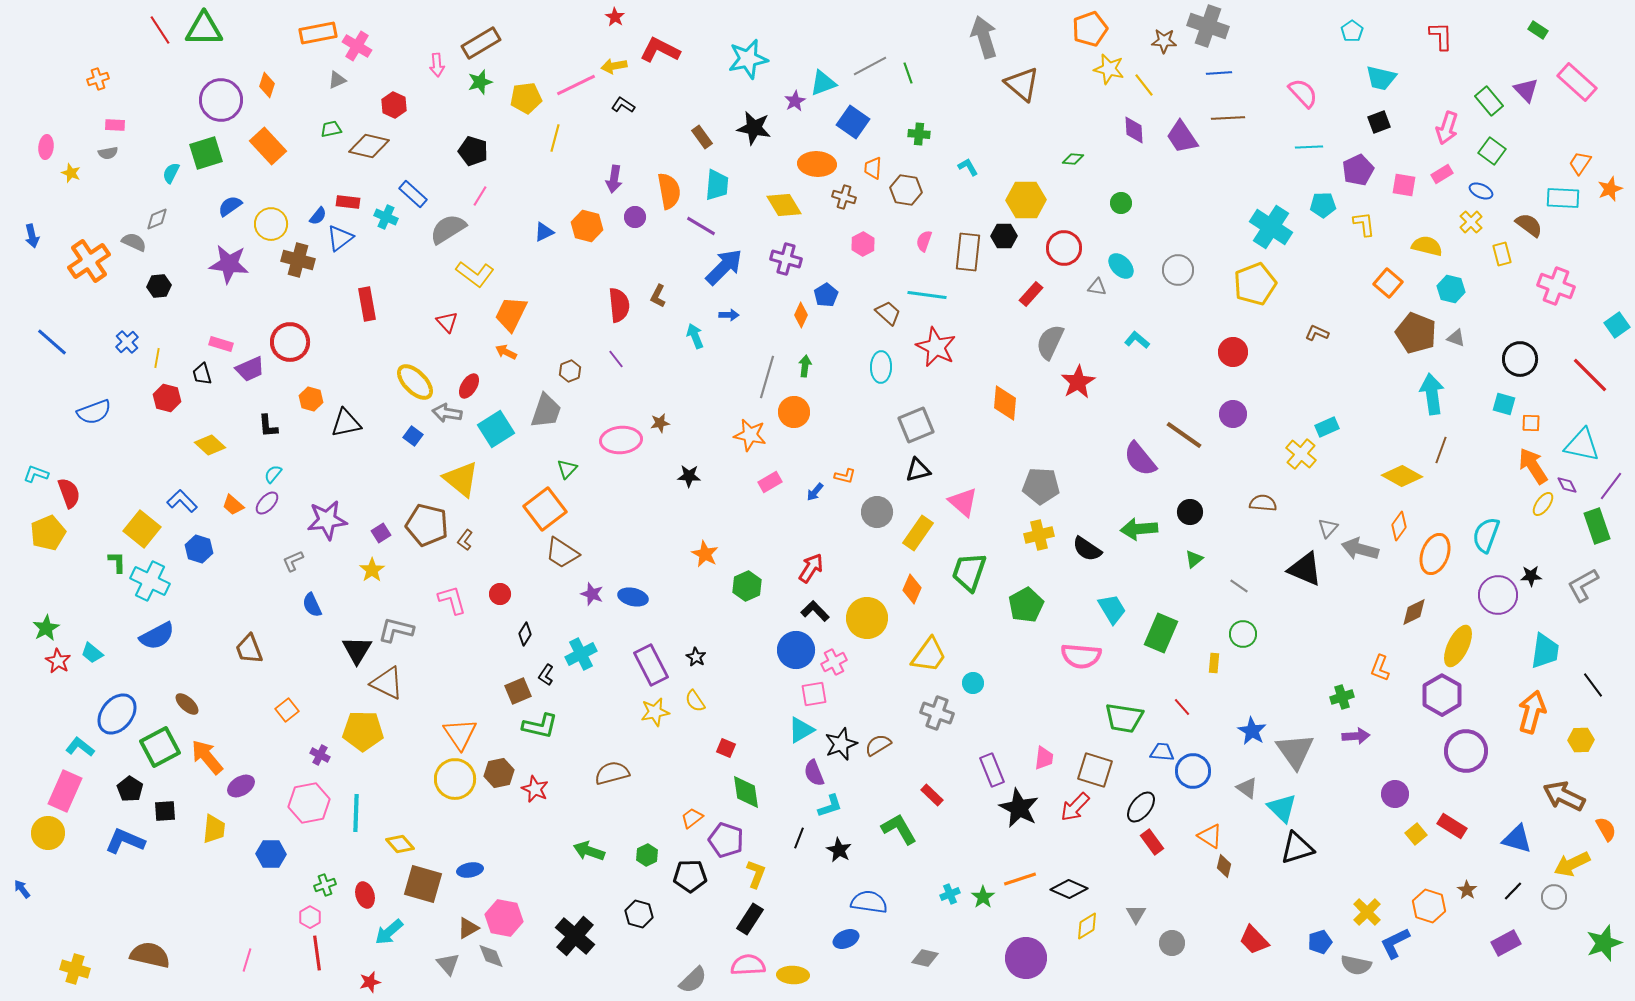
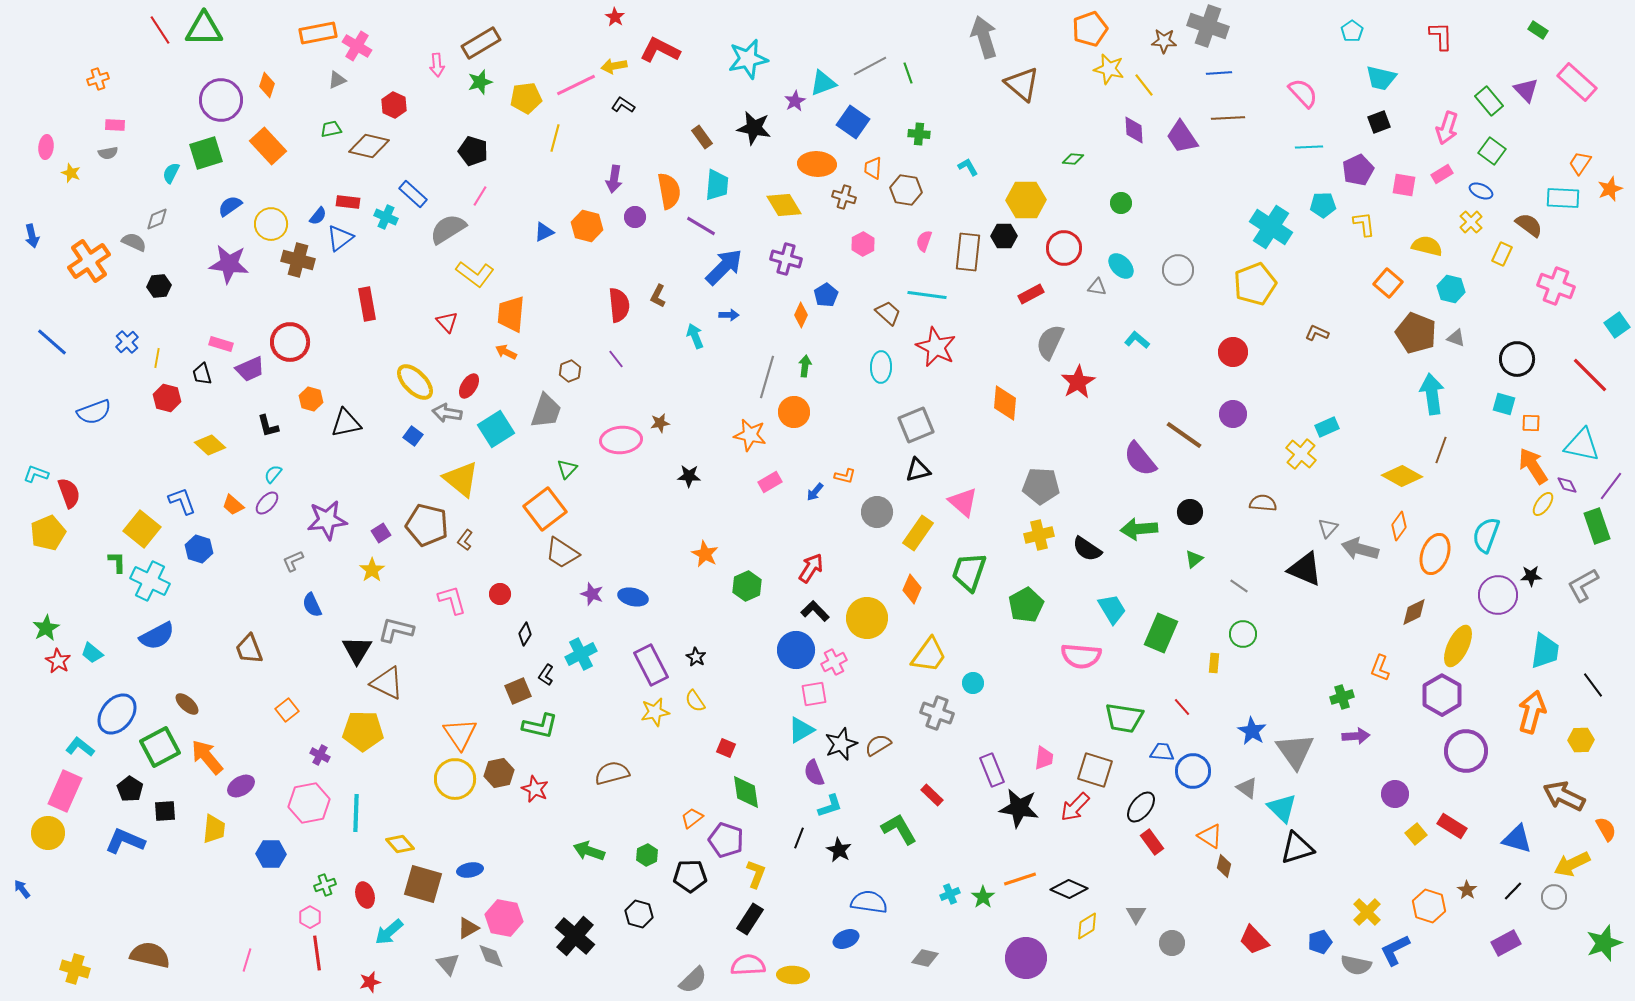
yellow rectangle at (1502, 254): rotated 40 degrees clockwise
red rectangle at (1031, 294): rotated 20 degrees clockwise
orange trapezoid at (511, 314): rotated 21 degrees counterclockwise
black circle at (1520, 359): moved 3 px left
black L-shape at (268, 426): rotated 10 degrees counterclockwise
blue L-shape at (182, 501): rotated 24 degrees clockwise
black star at (1019, 808): rotated 18 degrees counterclockwise
blue L-shape at (1395, 943): moved 7 px down
